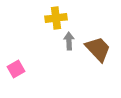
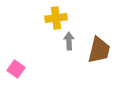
brown trapezoid: moved 1 px right, 1 px down; rotated 56 degrees clockwise
pink square: rotated 24 degrees counterclockwise
